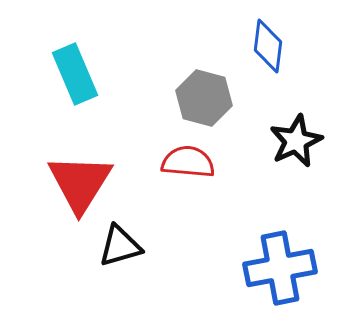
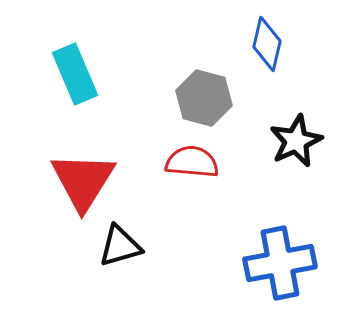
blue diamond: moved 1 px left, 2 px up; rotated 6 degrees clockwise
red semicircle: moved 4 px right
red triangle: moved 3 px right, 2 px up
blue cross: moved 5 px up
